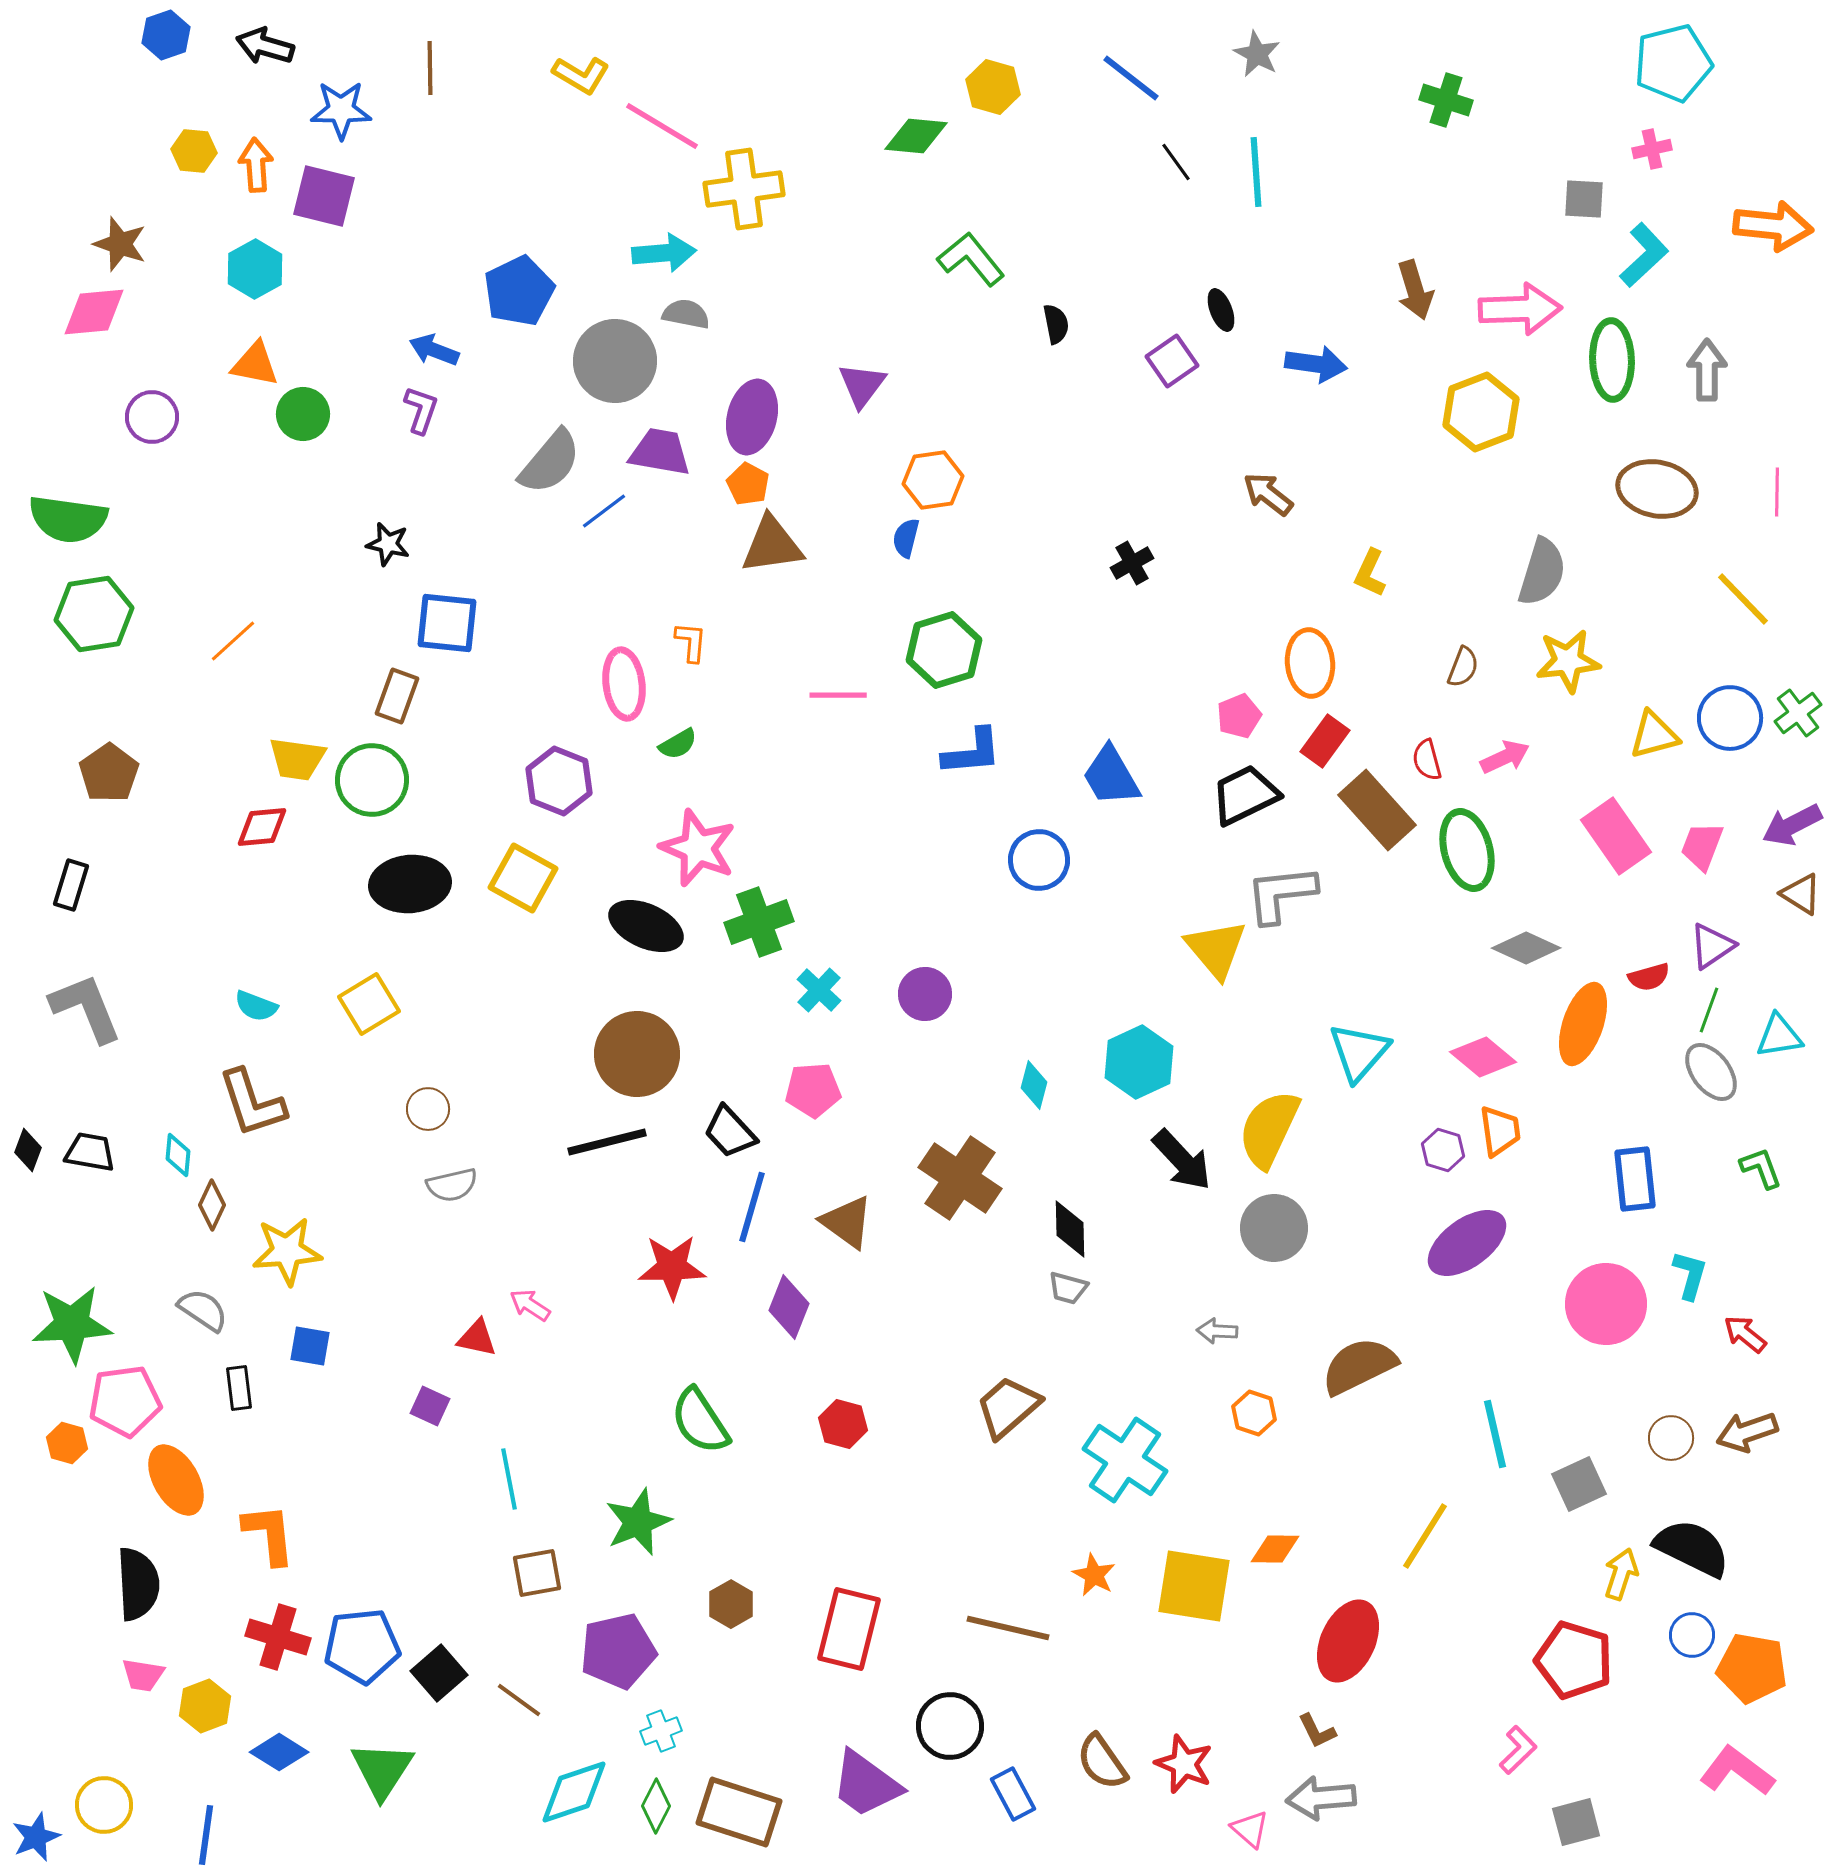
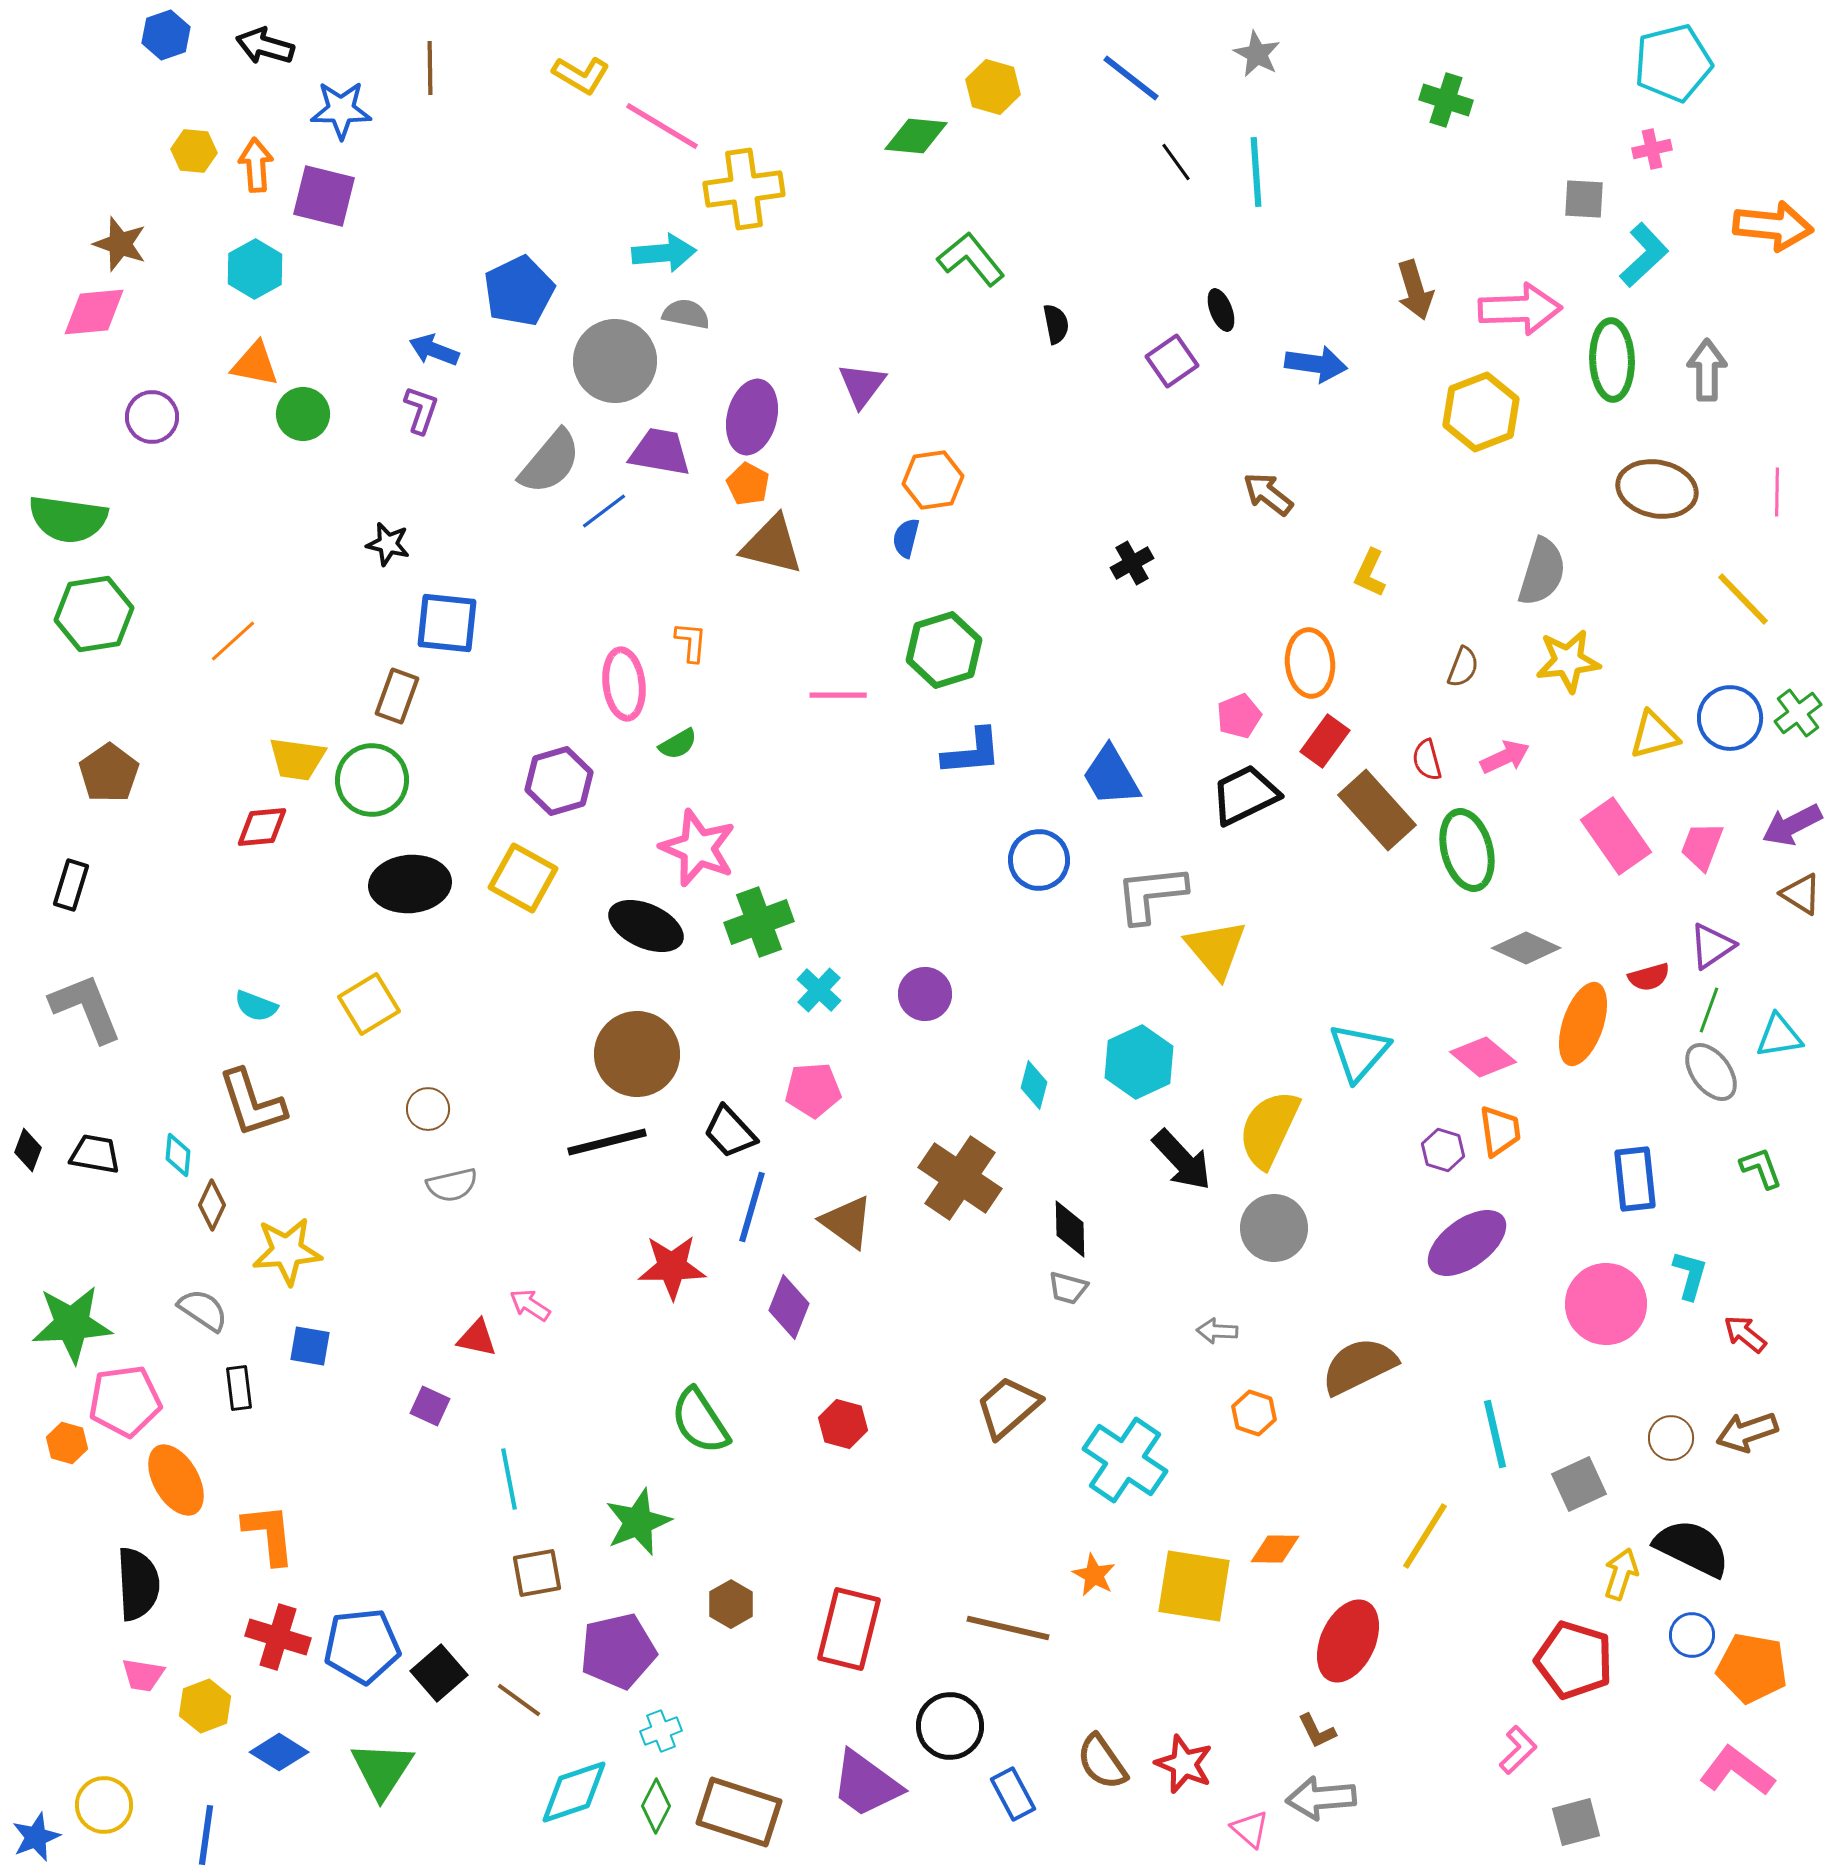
brown triangle at (772, 545): rotated 22 degrees clockwise
purple hexagon at (559, 781): rotated 22 degrees clockwise
gray L-shape at (1281, 894): moved 130 px left
black trapezoid at (90, 1152): moved 5 px right, 2 px down
